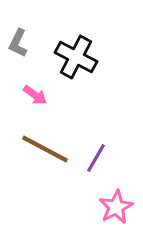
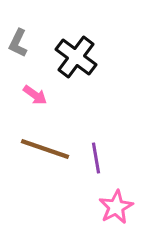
black cross: rotated 9 degrees clockwise
brown line: rotated 9 degrees counterclockwise
purple line: rotated 40 degrees counterclockwise
